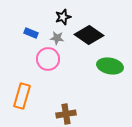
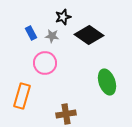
blue rectangle: rotated 40 degrees clockwise
gray star: moved 5 px left, 2 px up
pink circle: moved 3 px left, 4 px down
green ellipse: moved 3 px left, 16 px down; rotated 60 degrees clockwise
